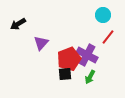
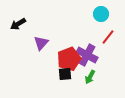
cyan circle: moved 2 px left, 1 px up
